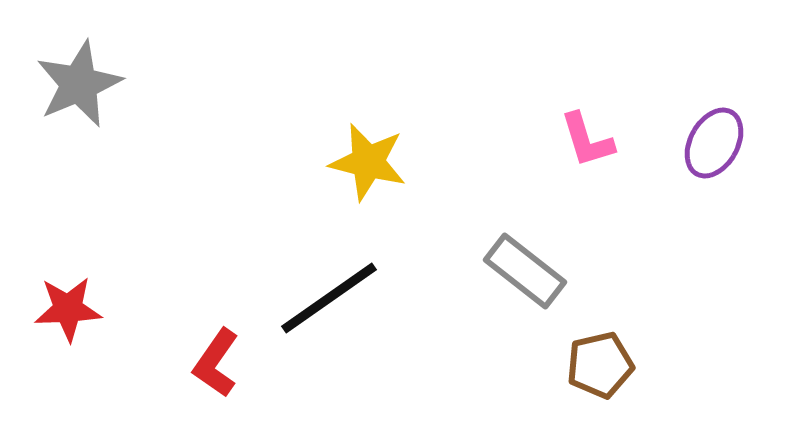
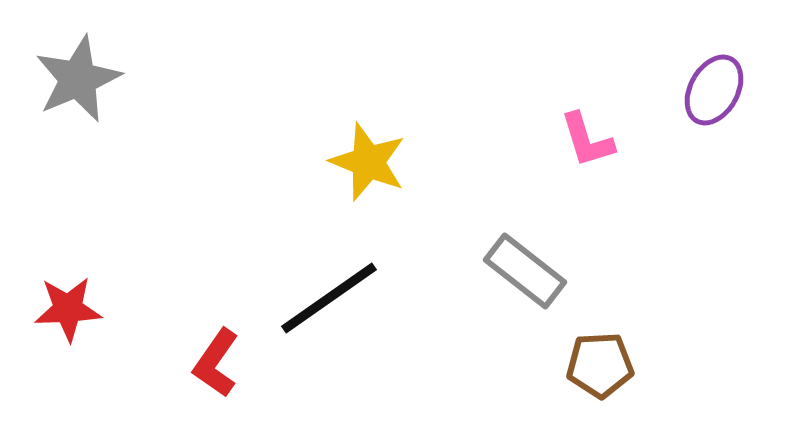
gray star: moved 1 px left, 5 px up
purple ellipse: moved 53 px up
yellow star: rotated 8 degrees clockwise
brown pentagon: rotated 10 degrees clockwise
